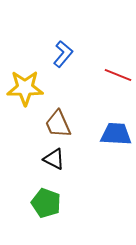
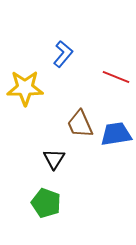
red line: moved 2 px left, 2 px down
brown trapezoid: moved 22 px right
blue trapezoid: rotated 12 degrees counterclockwise
black triangle: rotated 35 degrees clockwise
